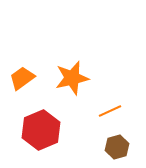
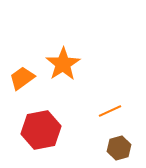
orange star: moved 9 px left, 14 px up; rotated 20 degrees counterclockwise
red hexagon: rotated 12 degrees clockwise
brown hexagon: moved 2 px right, 1 px down
